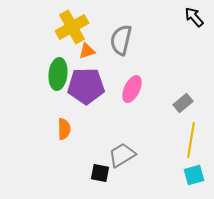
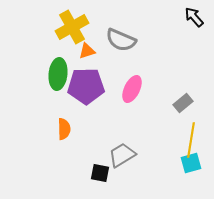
gray semicircle: rotated 80 degrees counterclockwise
cyan square: moved 3 px left, 12 px up
